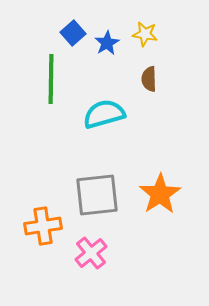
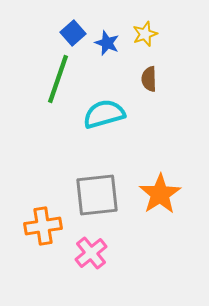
yellow star: rotated 30 degrees counterclockwise
blue star: rotated 20 degrees counterclockwise
green line: moved 7 px right; rotated 18 degrees clockwise
